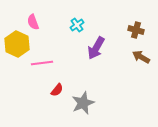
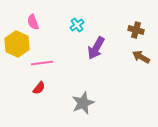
red semicircle: moved 18 px left, 2 px up
